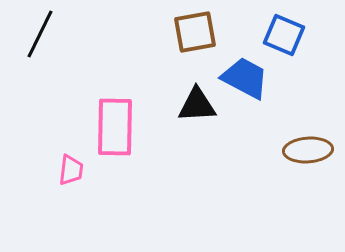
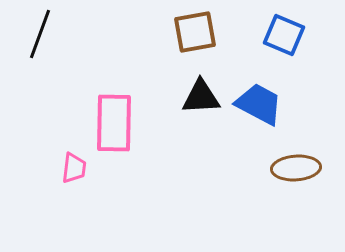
black line: rotated 6 degrees counterclockwise
blue trapezoid: moved 14 px right, 26 px down
black triangle: moved 4 px right, 8 px up
pink rectangle: moved 1 px left, 4 px up
brown ellipse: moved 12 px left, 18 px down
pink trapezoid: moved 3 px right, 2 px up
